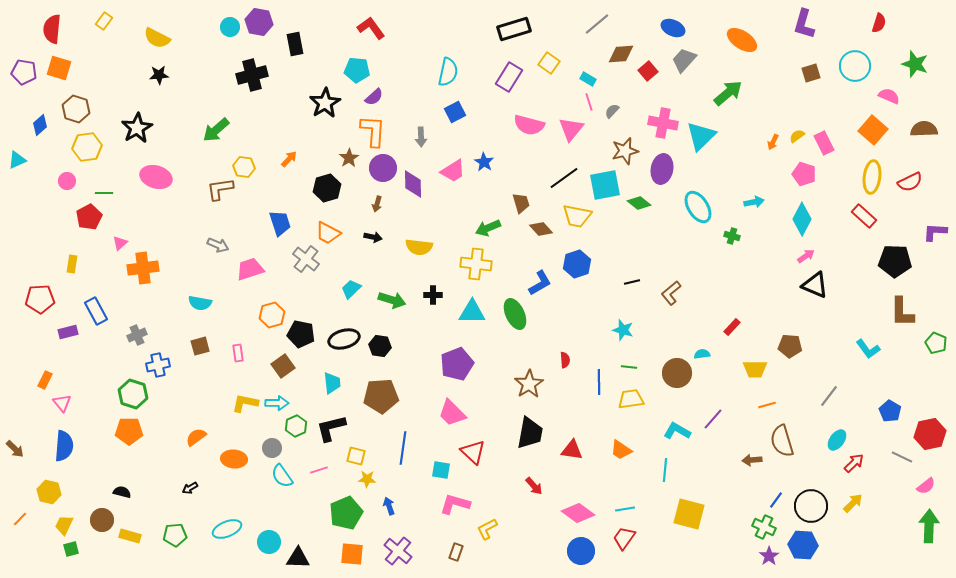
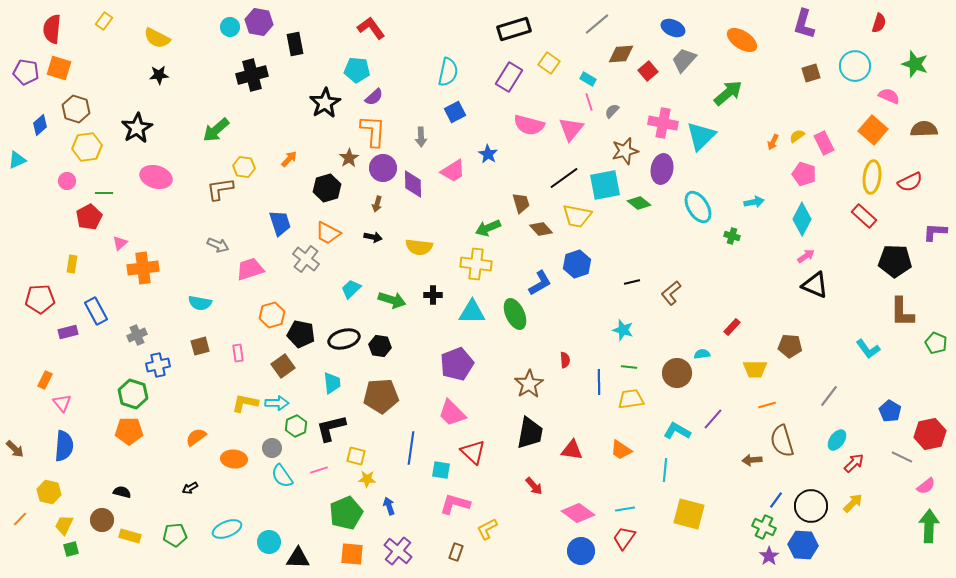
purple pentagon at (24, 72): moved 2 px right
blue star at (484, 162): moved 4 px right, 8 px up
blue line at (403, 448): moved 8 px right
